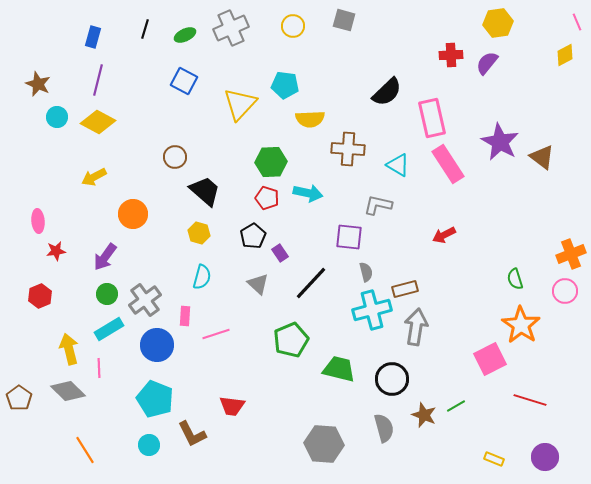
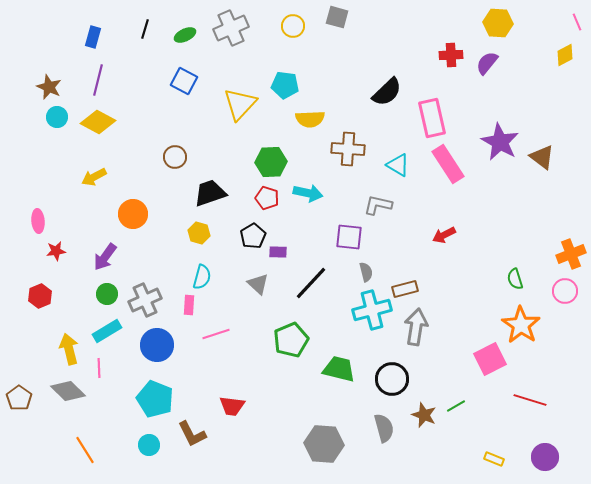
gray square at (344, 20): moved 7 px left, 3 px up
yellow hexagon at (498, 23): rotated 12 degrees clockwise
brown star at (38, 84): moved 11 px right, 3 px down
black trapezoid at (205, 191): moved 5 px right, 2 px down; rotated 60 degrees counterclockwise
purple rectangle at (280, 253): moved 2 px left, 1 px up; rotated 54 degrees counterclockwise
gray cross at (145, 300): rotated 12 degrees clockwise
pink rectangle at (185, 316): moved 4 px right, 11 px up
cyan rectangle at (109, 329): moved 2 px left, 2 px down
